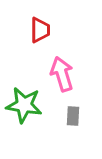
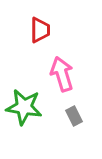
green star: moved 2 px down
gray rectangle: moved 1 px right; rotated 30 degrees counterclockwise
